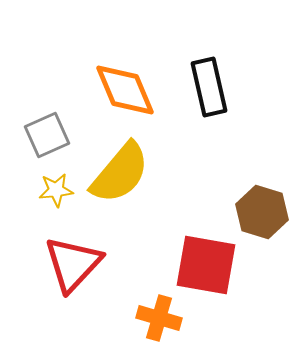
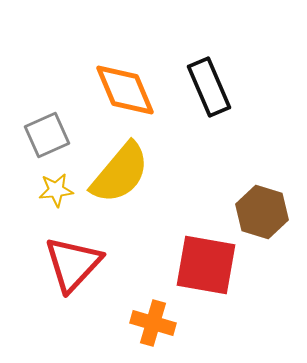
black rectangle: rotated 10 degrees counterclockwise
orange cross: moved 6 px left, 5 px down
